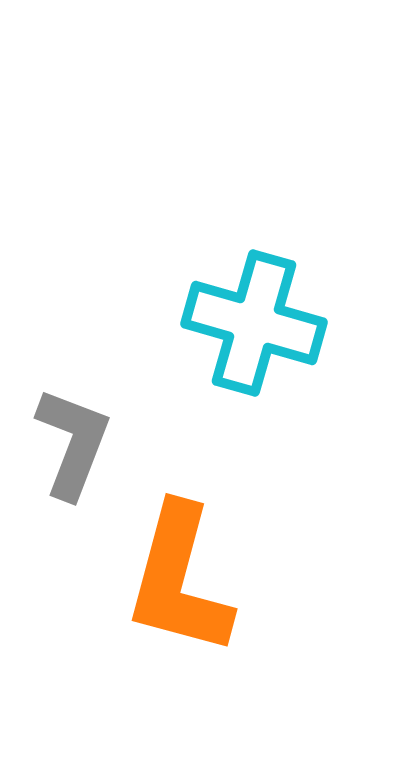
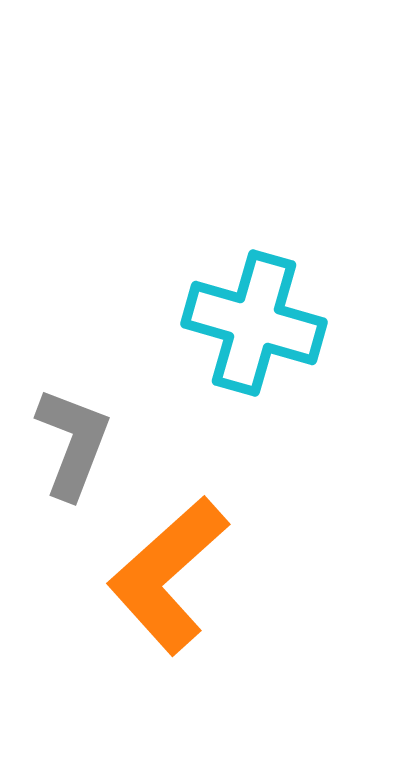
orange L-shape: moved 11 px left, 5 px up; rotated 33 degrees clockwise
